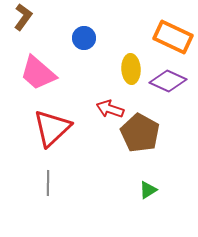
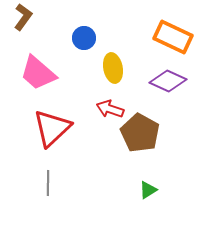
yellow ellipse: moved 18 px left, 1 px up; rotated 8 degrees counterclockwise
